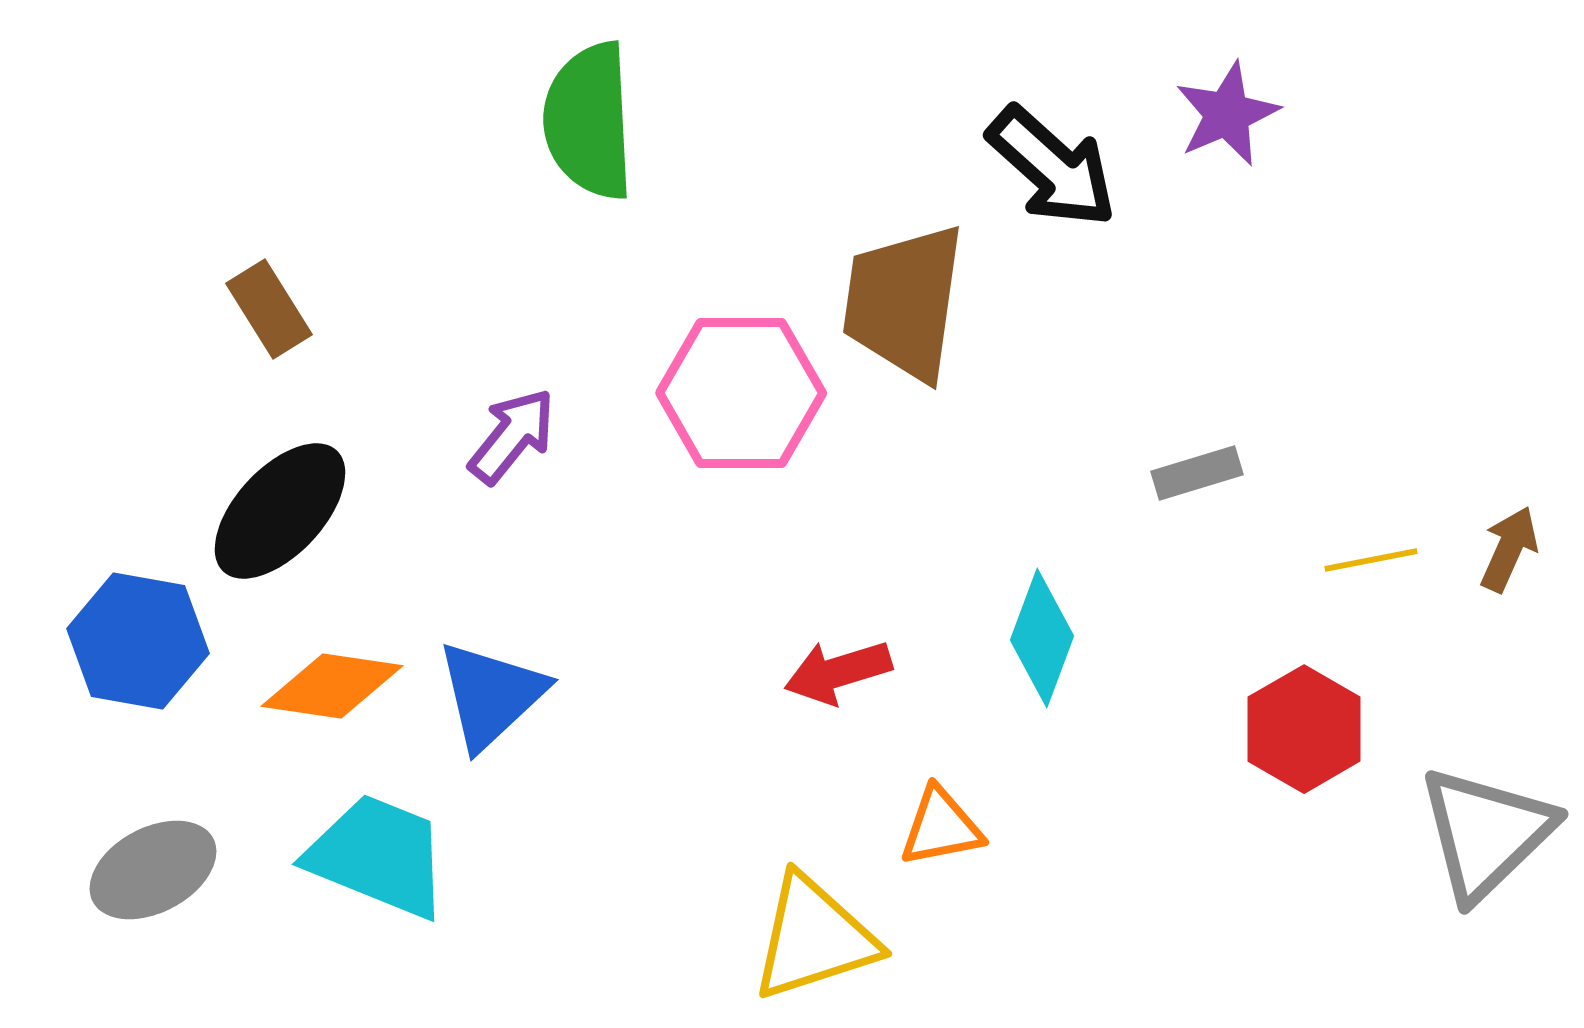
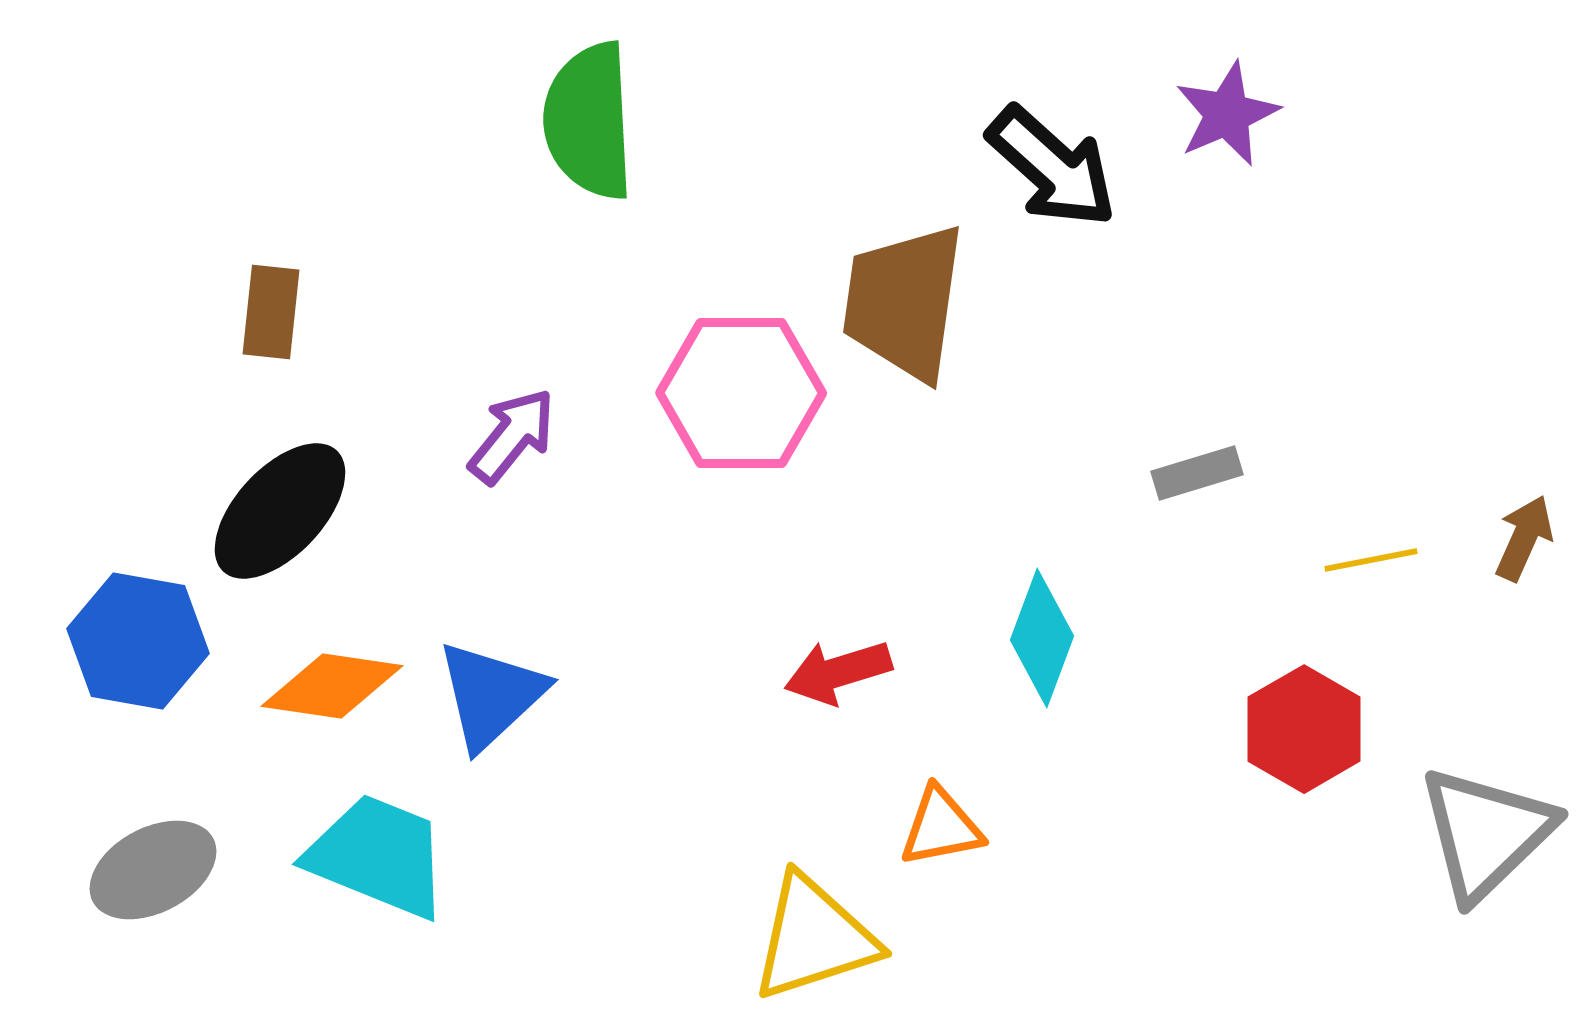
brown rectangle: moved 2 px right, 3 px down; rotated 38 degrees clockwise
brown arrow: moved 15 px right, 11 px up
